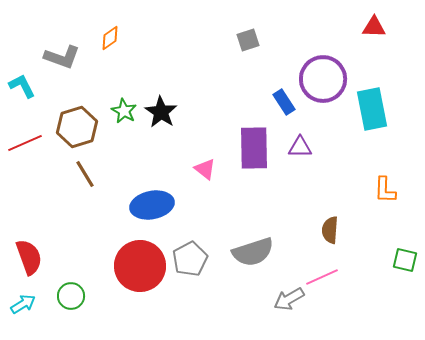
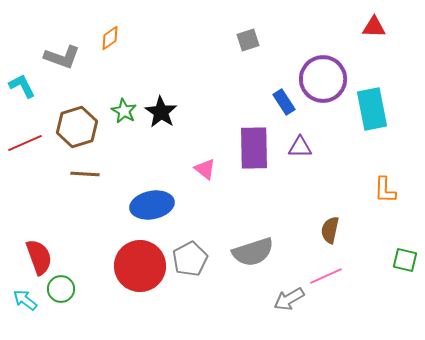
brown line: rotated 56 degrees counterclockwise
brown semicircle: rotated 8 degrees clockwise
red semicircle: moved 10 px right
pink line: moved 4 px right, 1 px up
green circle: moved 10 px left, 7 px up
cyan arrow: moved 2 px right, 4 px up; rotated 110 degrees counterclockwise
